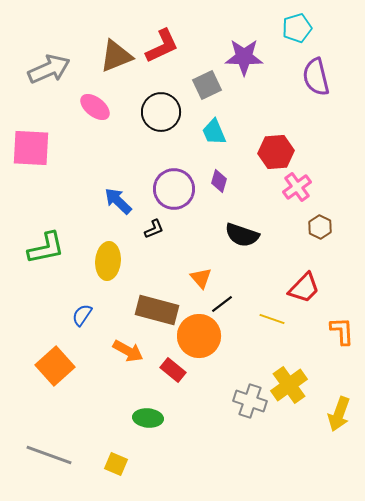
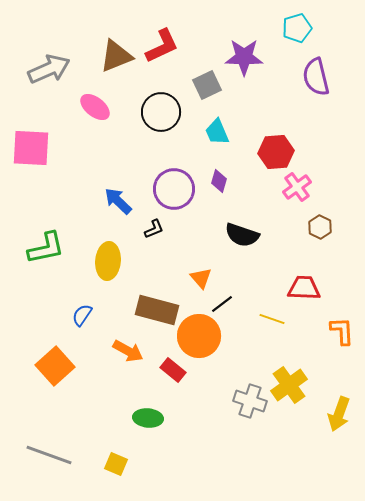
cyan trapezoid: moved 3 px right
red trapezoid: rotated 132 degrees counterclockwise
